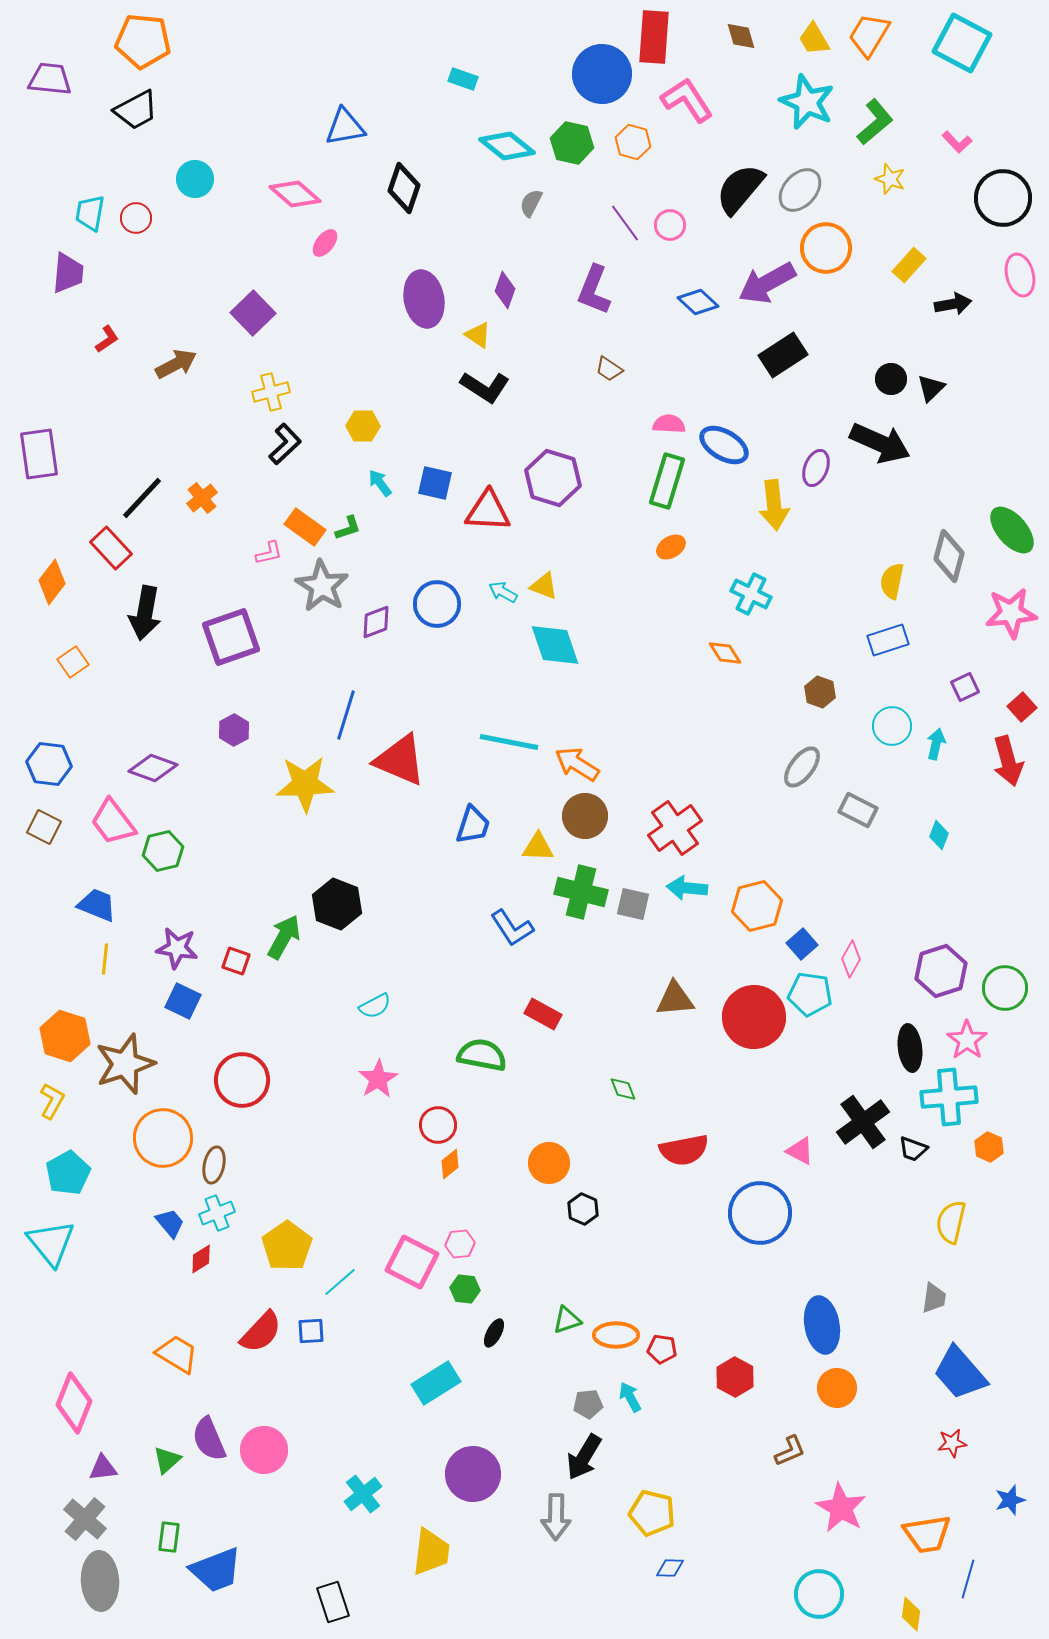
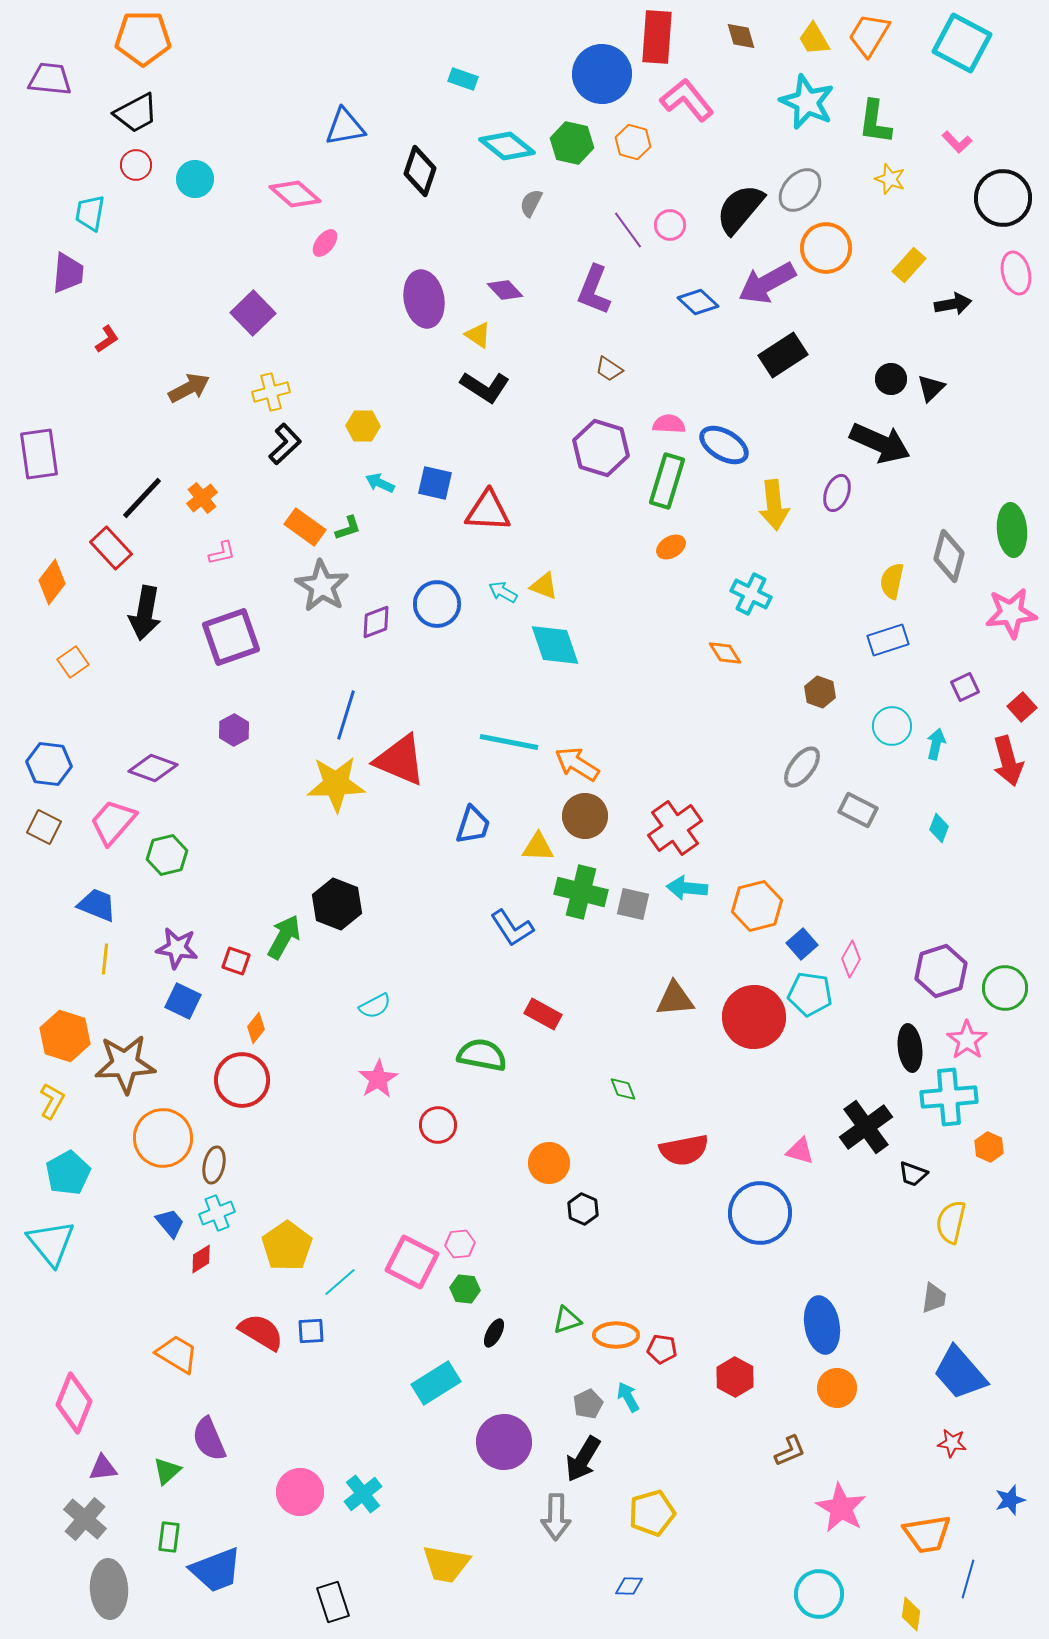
red rectangle at (654, 37): moved 3 px right
orange pentagon at (143, 41): moved 3 px up; rotated 6 degrees counterclockwise
pink L-shape at (687, 100): rotated 6 degrees counterclockwise
black trapezoid at (136, 110): moved 3 px down
green L-shape at (875, 122): rotated 138 degrees clockwise
black diamond at (404, 188): moved 16 px right, 17 px up
black semicircle at (740, 189): moved 20 px down
red circle at (136, 218): moved 53 px up
purple line at (625, 223): moved 3 px right, 7 px down
pink ellipse at (1020, 275): moved 4 px left, 2 px up
purple diamond at (505, 290): rotated 63 degrees counterclockwise
brown arrow at (176, 364): moved 13 px right, 24 px down
purple ellipse at (816, 468): moved 21 px right, 25 px down
purple hexagon at (553, 478): moved 48 px right, 30 px up
cyan arrow at (380, 483): rotated 28 degrees counterclockwise
green ellipse at (1012, 530): rotated 36 degrees clockwise
pink L-shape at (269, 553): moved 47 px left
yellow star at (305, 784): moved 31 px right
pink trapezoid at (113, 822): rotated 78 degrees clockwise
cyan diamond at (939, 835): moved 7 px up
green hexagon at (163, 851): moved 4 px right, 4 px down
brown star at (125, 1064): rotated 16 degrees clockwise
black cross at (863, 1122): moved 3 px right, 5 px down
black trapezoid at (913, 1149): moved 25 px down
pink triangle at (800, 1151): rotated 12 degrees counterclockwise
orange diamond at (450, 1164): moved 194 px left, 136 px up; rotated 12 degrees counterclockwise
red semicircle at (261, 1332): rotated 102 degrees counterclockwise
cyan arrow at (630, 1397): moved 2 px left
gray pentagon at (588, 1404): rotated 20 degrees counterclockwise
red star at (952, 1443): rotated 16 degrees clockwise
pink circle at (264, 1450): moved 36 px right, 42 px down
black arrow at (584, 1457): moved 1 px left, 2 px down
green triangle at (167, 1460): moved 11 px down
purple circle at (473, 1474): moved 31 px right, 32 px up
yellow pentagon at (652, 1513): rotated 30 degrees counterclockwise
yellow trapezoid at (431, 1552): moved 15 px right, 12 px down; rotated 93 degrees clockwise
blue diamond at (670, 1568): moved 41 px left, 18 px down
gray ellipse at (100, 1581): moved 9 px right, 8 px down
